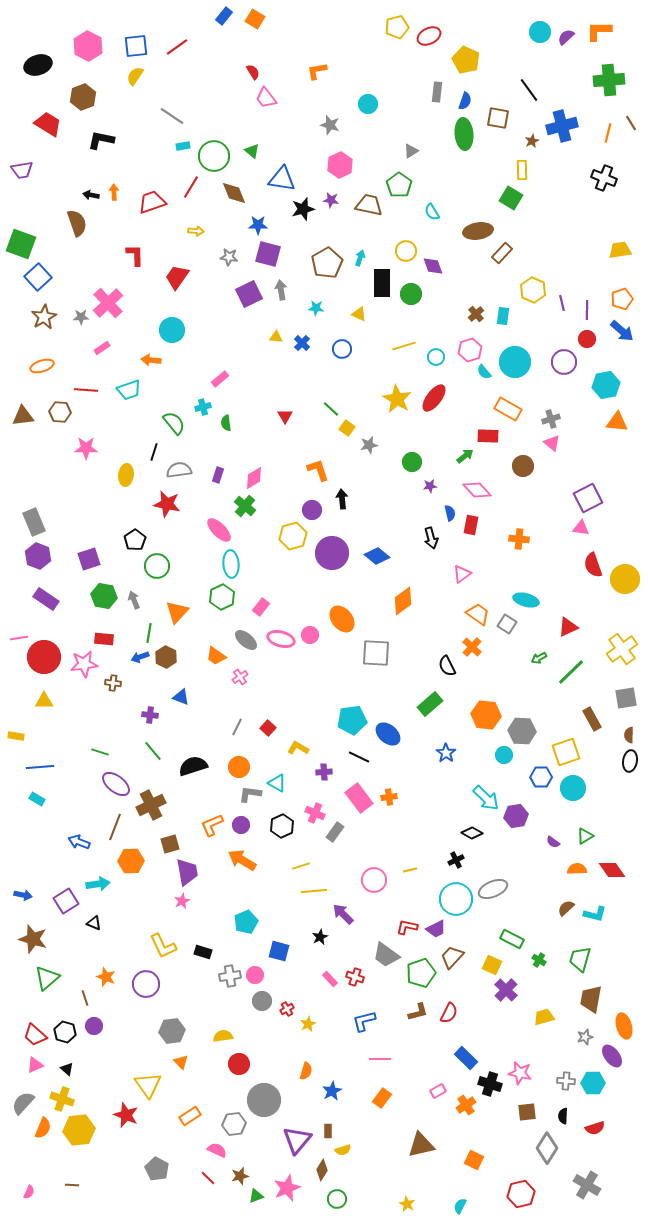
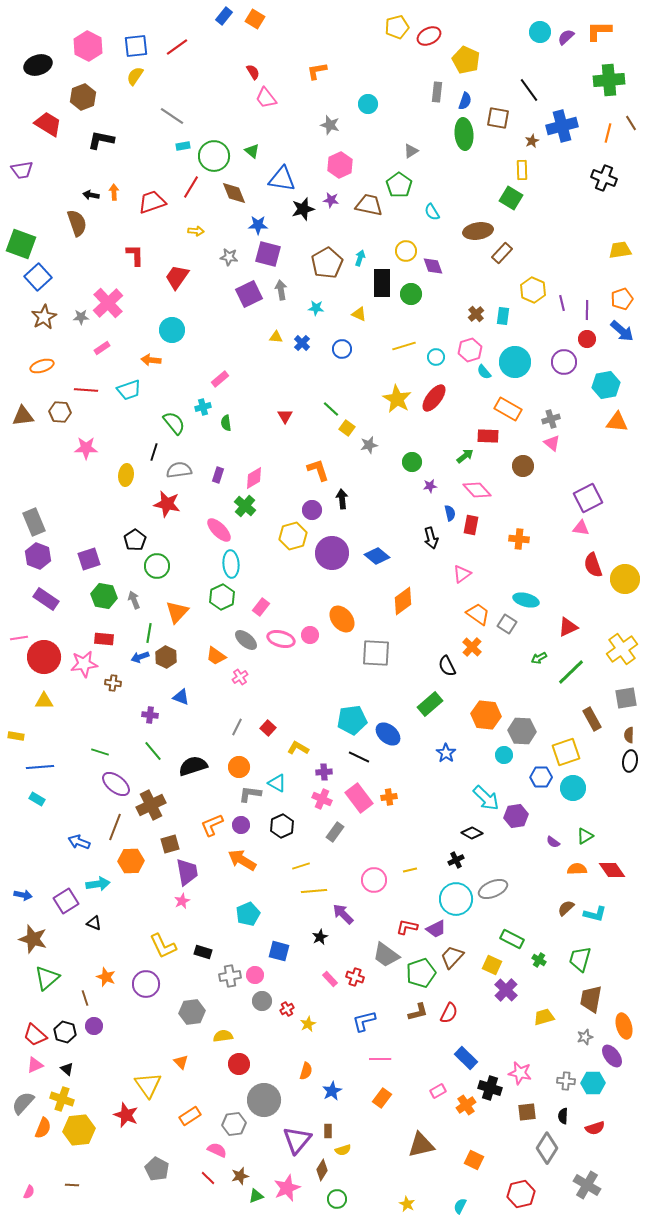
pink cross at (315, 813): moved 7 px right, 14 px up
cyan pentagon at (246, 922): moved 2 px right, 8 px up
gray hexagon at (172, 1031): moved 20 px right, 19 px up
black cross at (490, 1084): moved 4 px down
